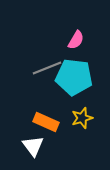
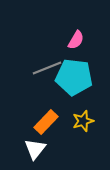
yellow star: moved 1 px right, 3 px down
orange rectangle: rotated 70 degrees counterclockwise
white triangle: moved 2 px right, 3 px down; rotated 15 degrees clockwise
